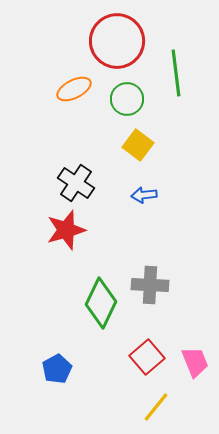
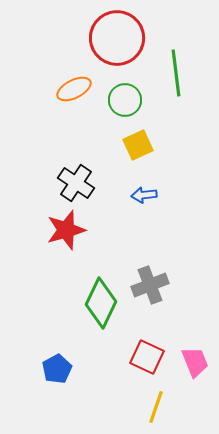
red circle: moved 3 px up
green circle: moved 2 px left, 1 px down
yellow square: rotated 28 degrees clockwise
gray cross: rotated 24 degrees counterclockwise
red square: rotated 24 degrees counterclockwise
yellow line: rotated 20 degrees counterclockwise
